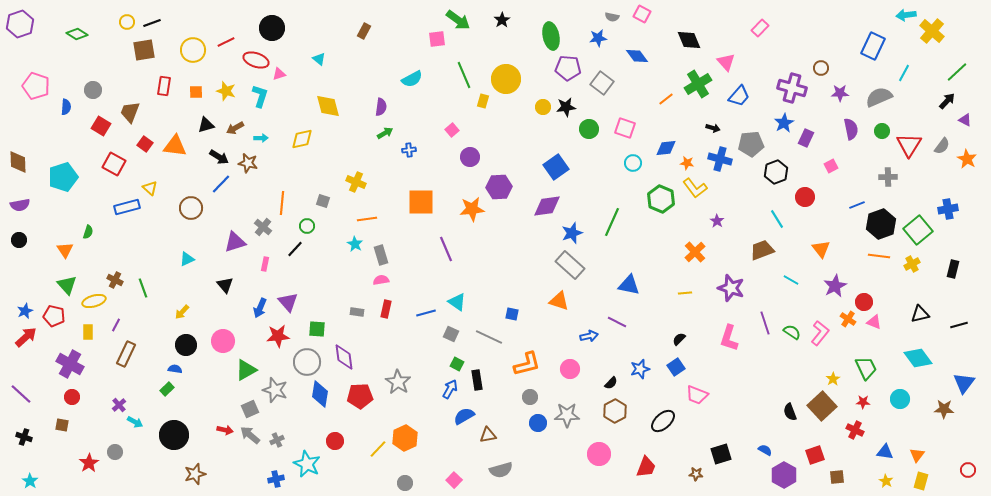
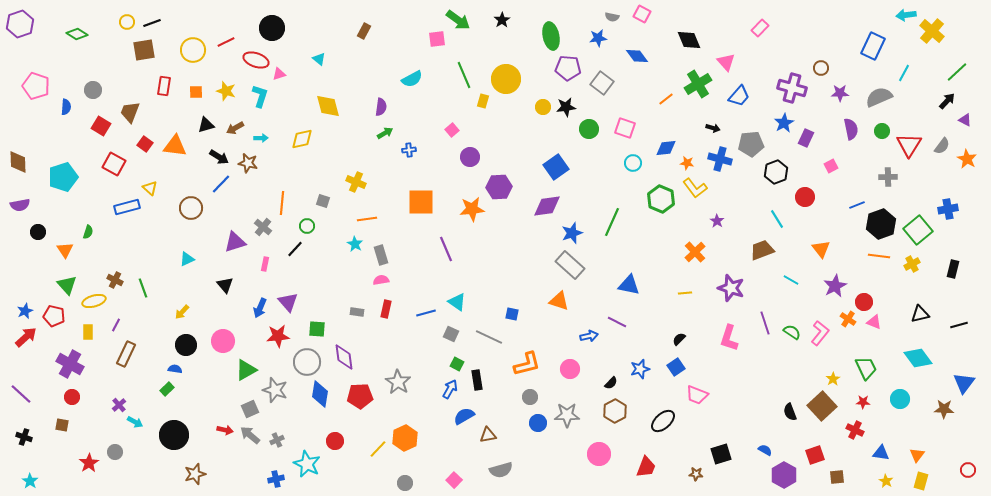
black circle at (19, 240): moved 19 px right, 8 px up
blue triangle at (885, 452): moved 4 px left, 1 px down
